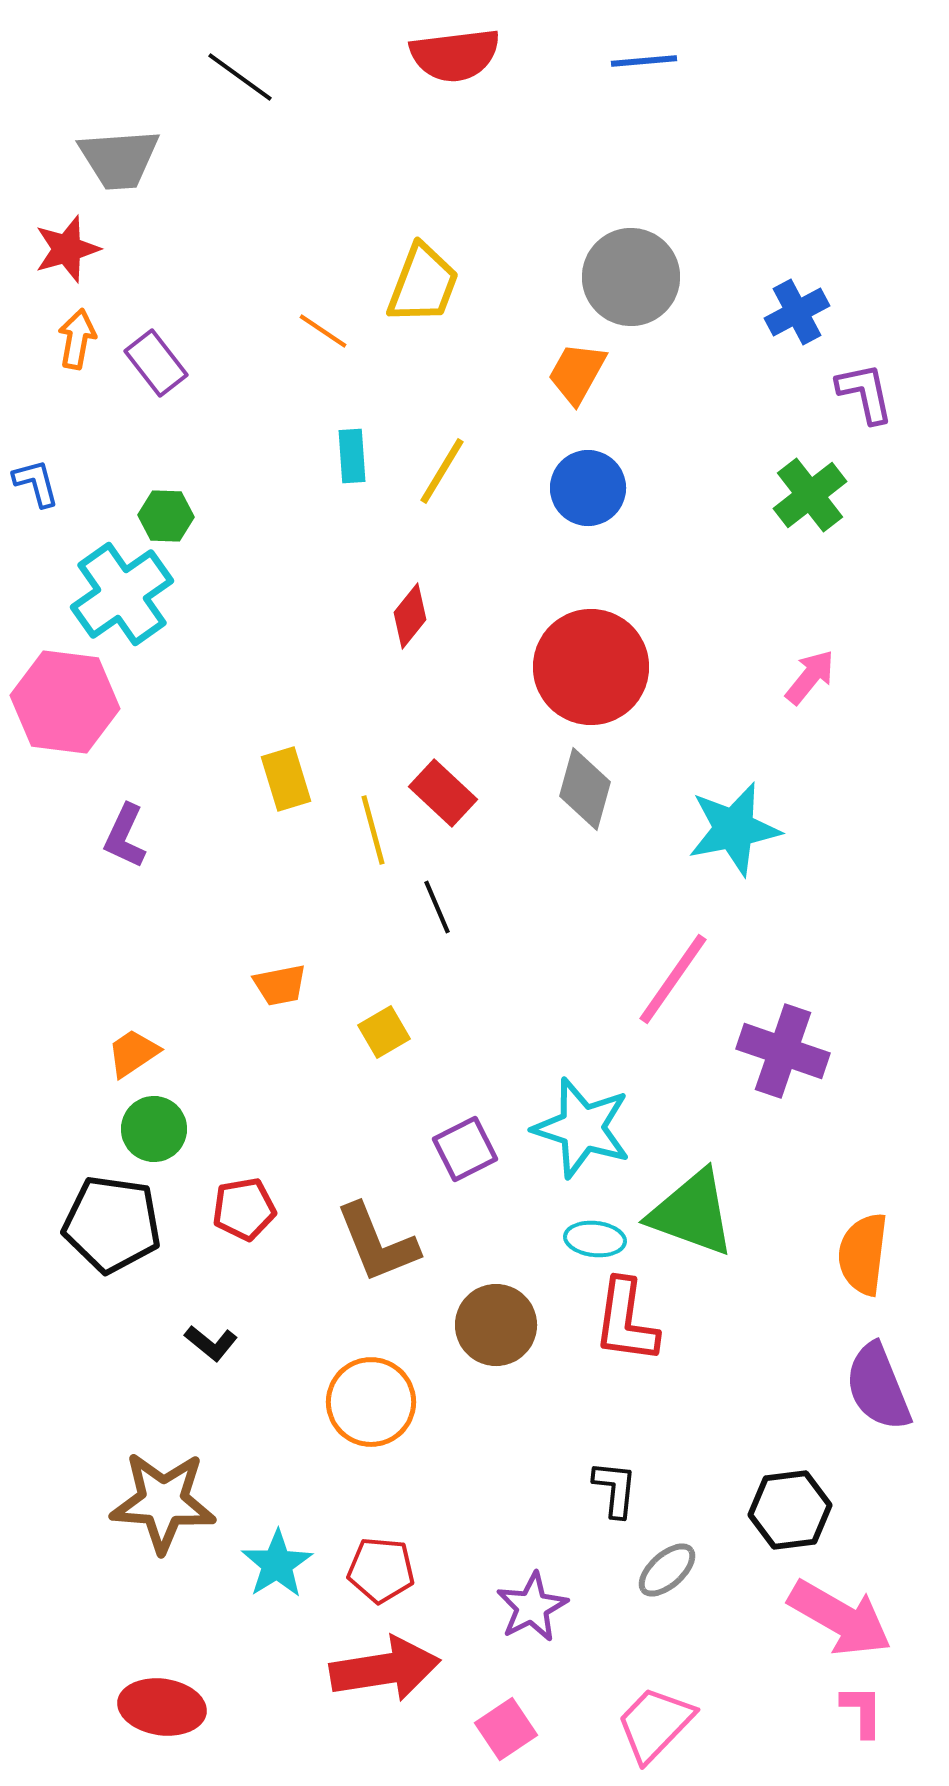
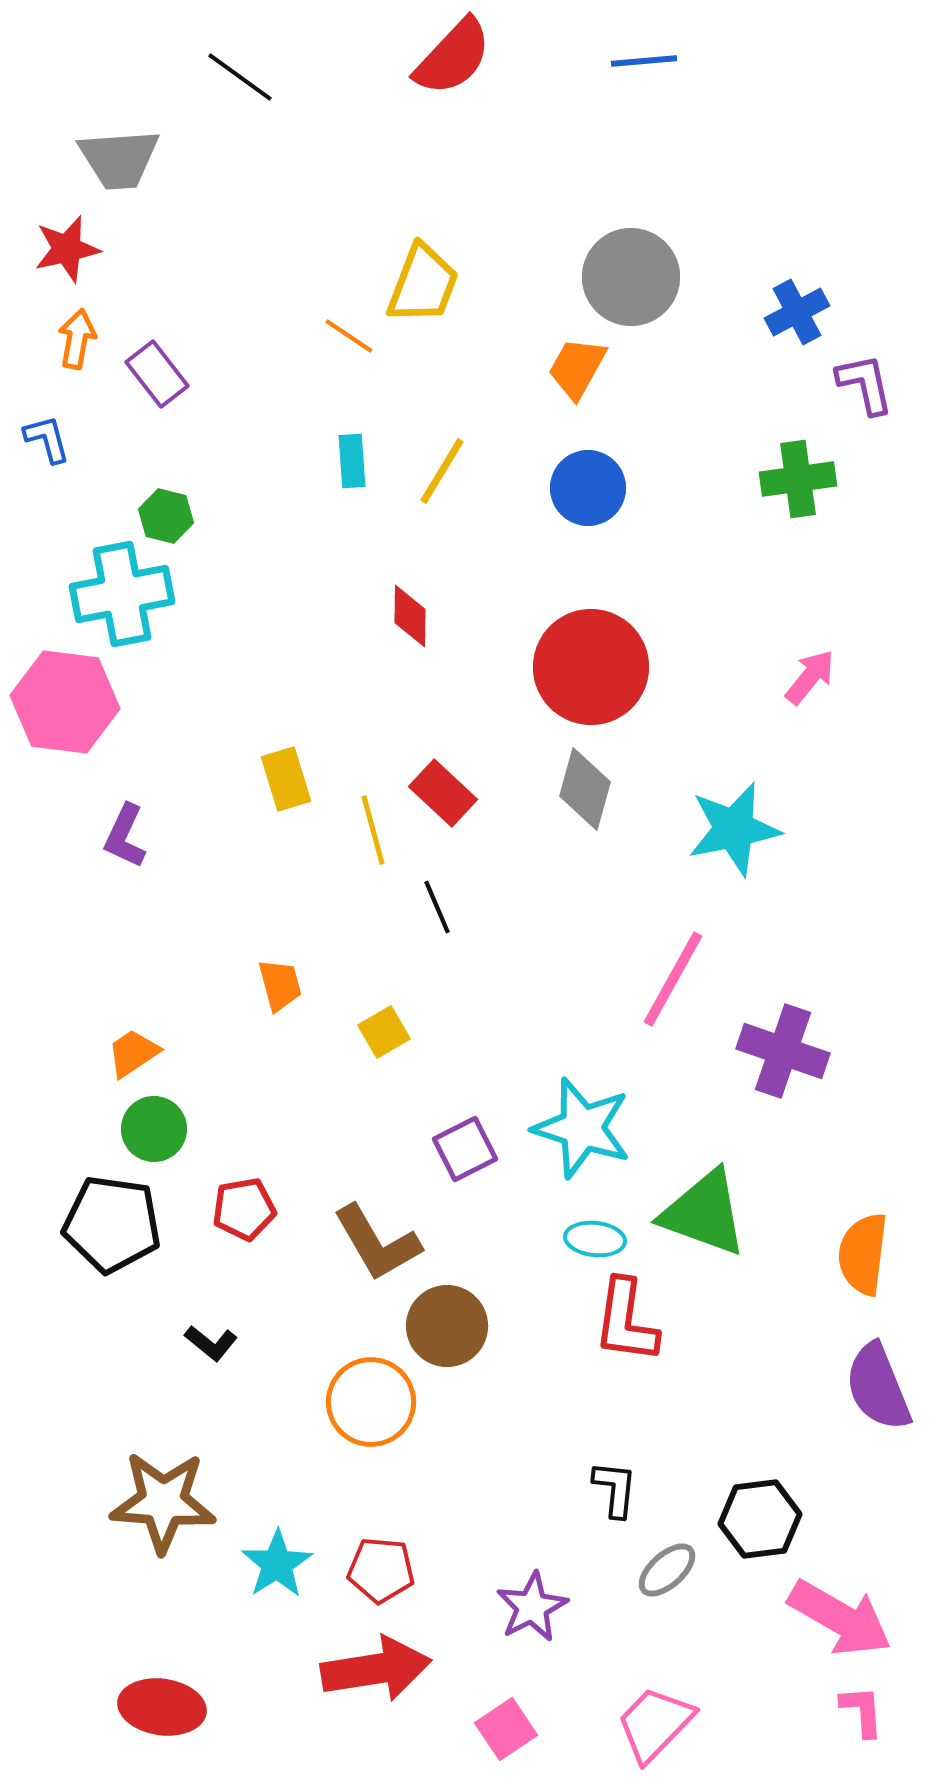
red semicircle at (455, 55): moved 2 px left, 2 px down; rotated 40 degrees counterclockwise
red star at (67, 249): rotated 4 degrees clockwise
orange line at (323, 331): moved 26 px right, 5 px down
purple rectangle at (156, 363): moved 1 px right, 11 px down
orange trapezoid at (577, 373): moved 5 px up
purple L-shape at (865, 393): moved 9 px up
cyan rectangle at (352, 456): moved 5 px down
blue L-shape at (36, 483): moved 11 px right, 44 px up
green cross at (810, 495): moved 12 px left, 16 px up; rotated 30 degrees clockwise
green hexagon at (166, 516): rotated 12 degrees clockwise
cyan cross at (122, 594): rotated 24 degrees clockwise
red diamond at (410, 616): rotated 38 degrees counterclockwise
pink line at (673, 979): rotated 6 degrees counterclockwise
orange trapezoid at (280, 985): rotated 94 degrees counterclockwise
green triangle at (692, 1213): moved 12 px right
brown L-shape at (377, 1243): rotated 8 degrees counterclockwise
brown circle at (496, 1325): moved 49 px left, 1 px down
black hexagon at (790, 1510): moved 30 px left, 9 px down
red arrow at (385, 1669): moved 9 px left
pink L-shape at (862, 1711): rotated 4 degrees counterclockwise
